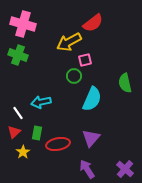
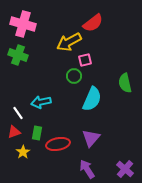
red triangle: rotated 24 degrees clockwise
